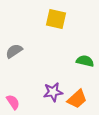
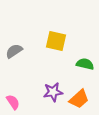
yellow square: moved 22 px down
green semicircle: moved 3 px down
orange trapezoid: moved 2 px right
